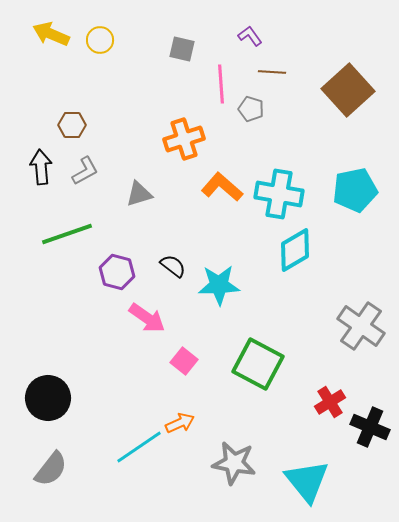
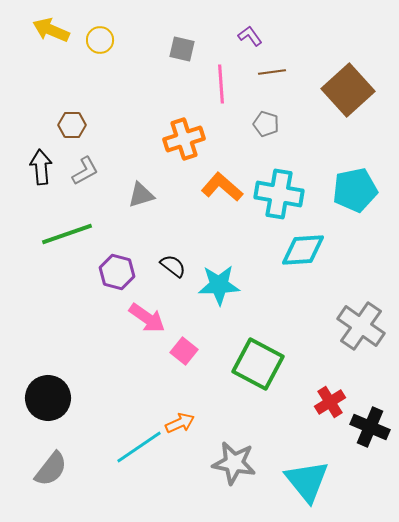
yellow arrow: moved 4 px up
brown line: rotated 12 degrees counterclockwise
gray pentagon: moved 15 px right, 15 px down
gray triangle: moved 2 px right, 1 px down
cyan diamond: moved 8 px right; rotated 27 degrees clockwise
pink square: moved 10 px up
